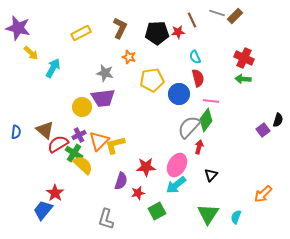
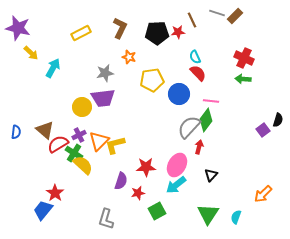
gray star at (105, 73): rotated 24 degrees counterclockwise
red semicircle at (198, 78): moved 5 px up; rotated 30 degrees counterclockwise
